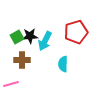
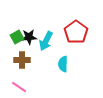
red pentagon: rotated 20 degrees counterclockwise
black star: moved 1 px left, 1 px down
cyan arrow: moved 1 px right
pink line: moved 8 px right, 3 px down; rotated 49 degrees clockwise
